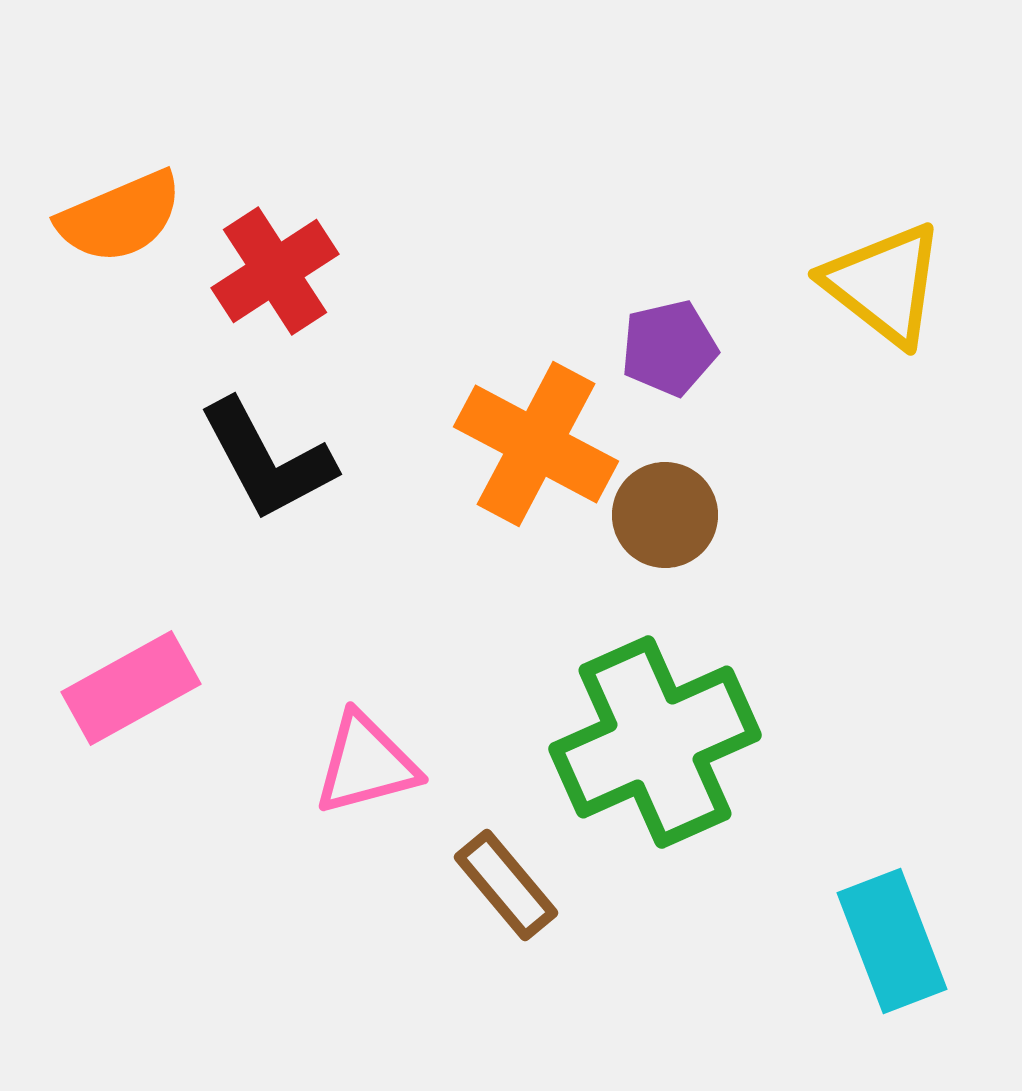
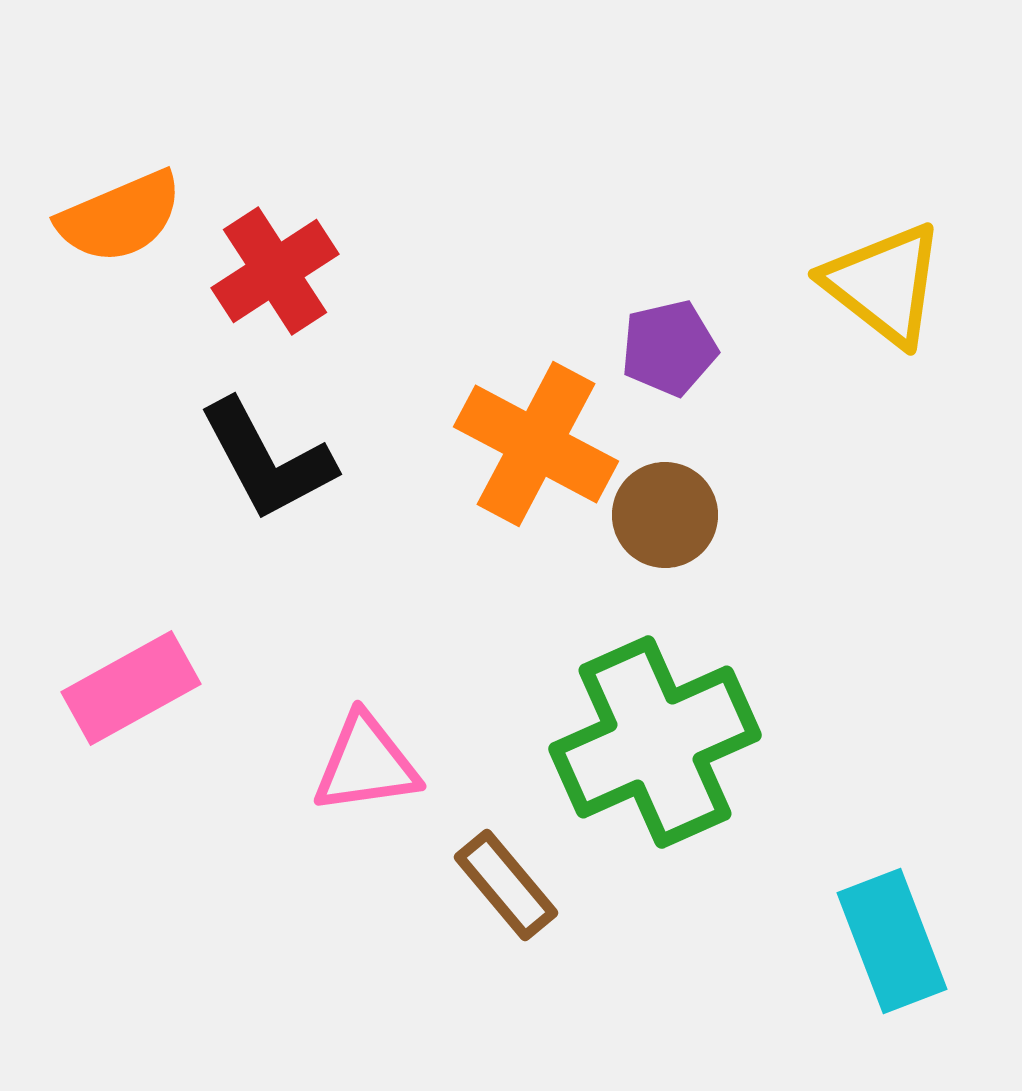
pink triangle: rotated 7 degrees clockwise
